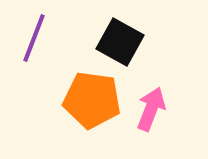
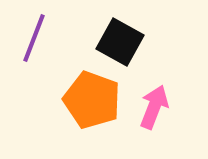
orange pentagon: rotated 12 degrees clockwise
pink arrow: moved 3 px right, 2 px up
